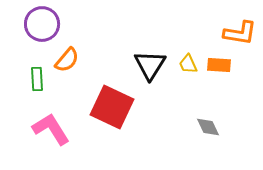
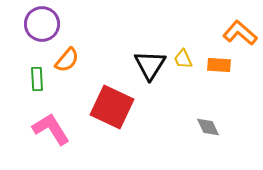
orange L-shape: rotated 148 degrees counterclockwise
yellow trapezoid: moved 5 px left, 5 px up
